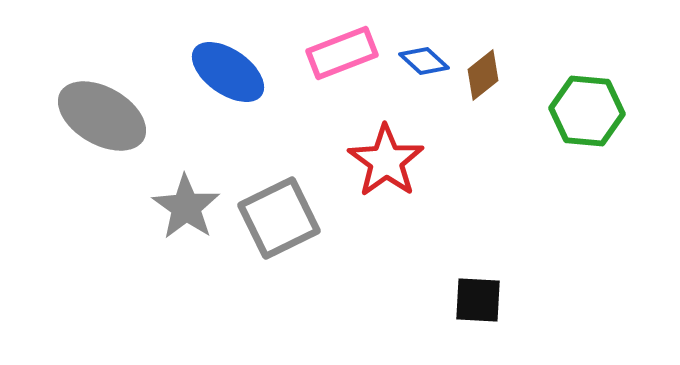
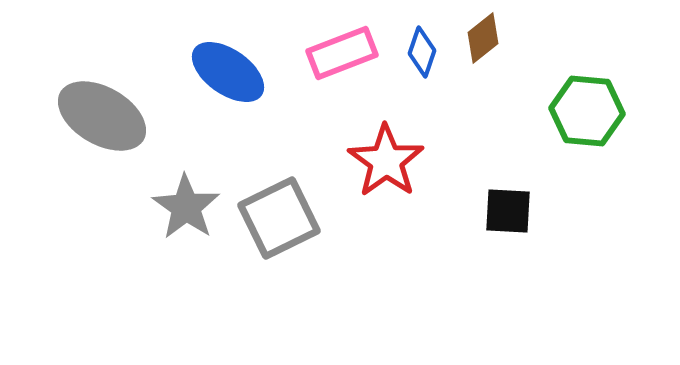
blue diamond: moved 2 px left, 9 px up; rotated 66 degrees clockwise
brown diamond: moved 37 px up
black square: moved 30 px right, 89 px up
